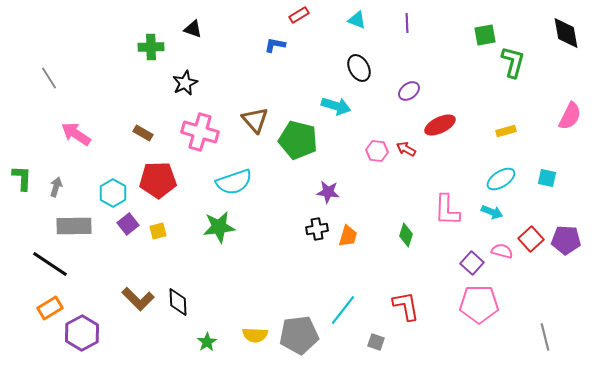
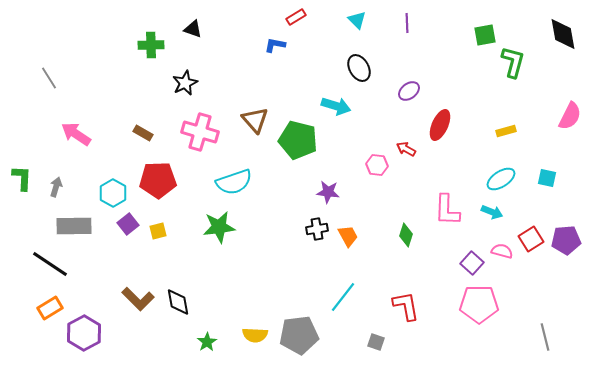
red rectangle at (299, 15): moved 3 px left, 2 px down
cyan triangle at (357, 20): rotated 24 degrees clockwise
black diamond at (566, 33): moved 3 px left, 1 px down
green cross at (151, 47): moved 2 px up
red ellipse at (440, 125): rotated 40 degrees counterclockwise
pink hexagon at (377, 151): moved 14 px down
orange trapezoid at (348, 236): rotated 45 degrees counterclockwise
red square at (531, 239): rotated 10 degrees clockwise
purple pentagon at (566, 240): rotated 8 degrees counterclockwise
black diamond at (178, 302): rotated 8 degrees counterclockwise
cyan line at (343, 310): moved 13 px up
purple hexagon at (82, 333): moved 2 px right
